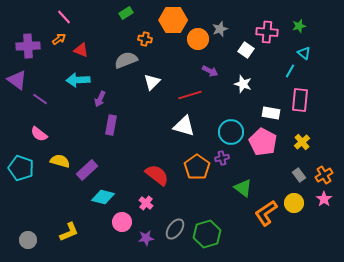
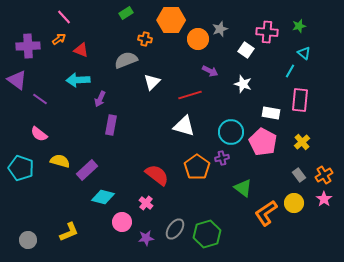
orange hexagon at (173, 20): moved 2 px left
